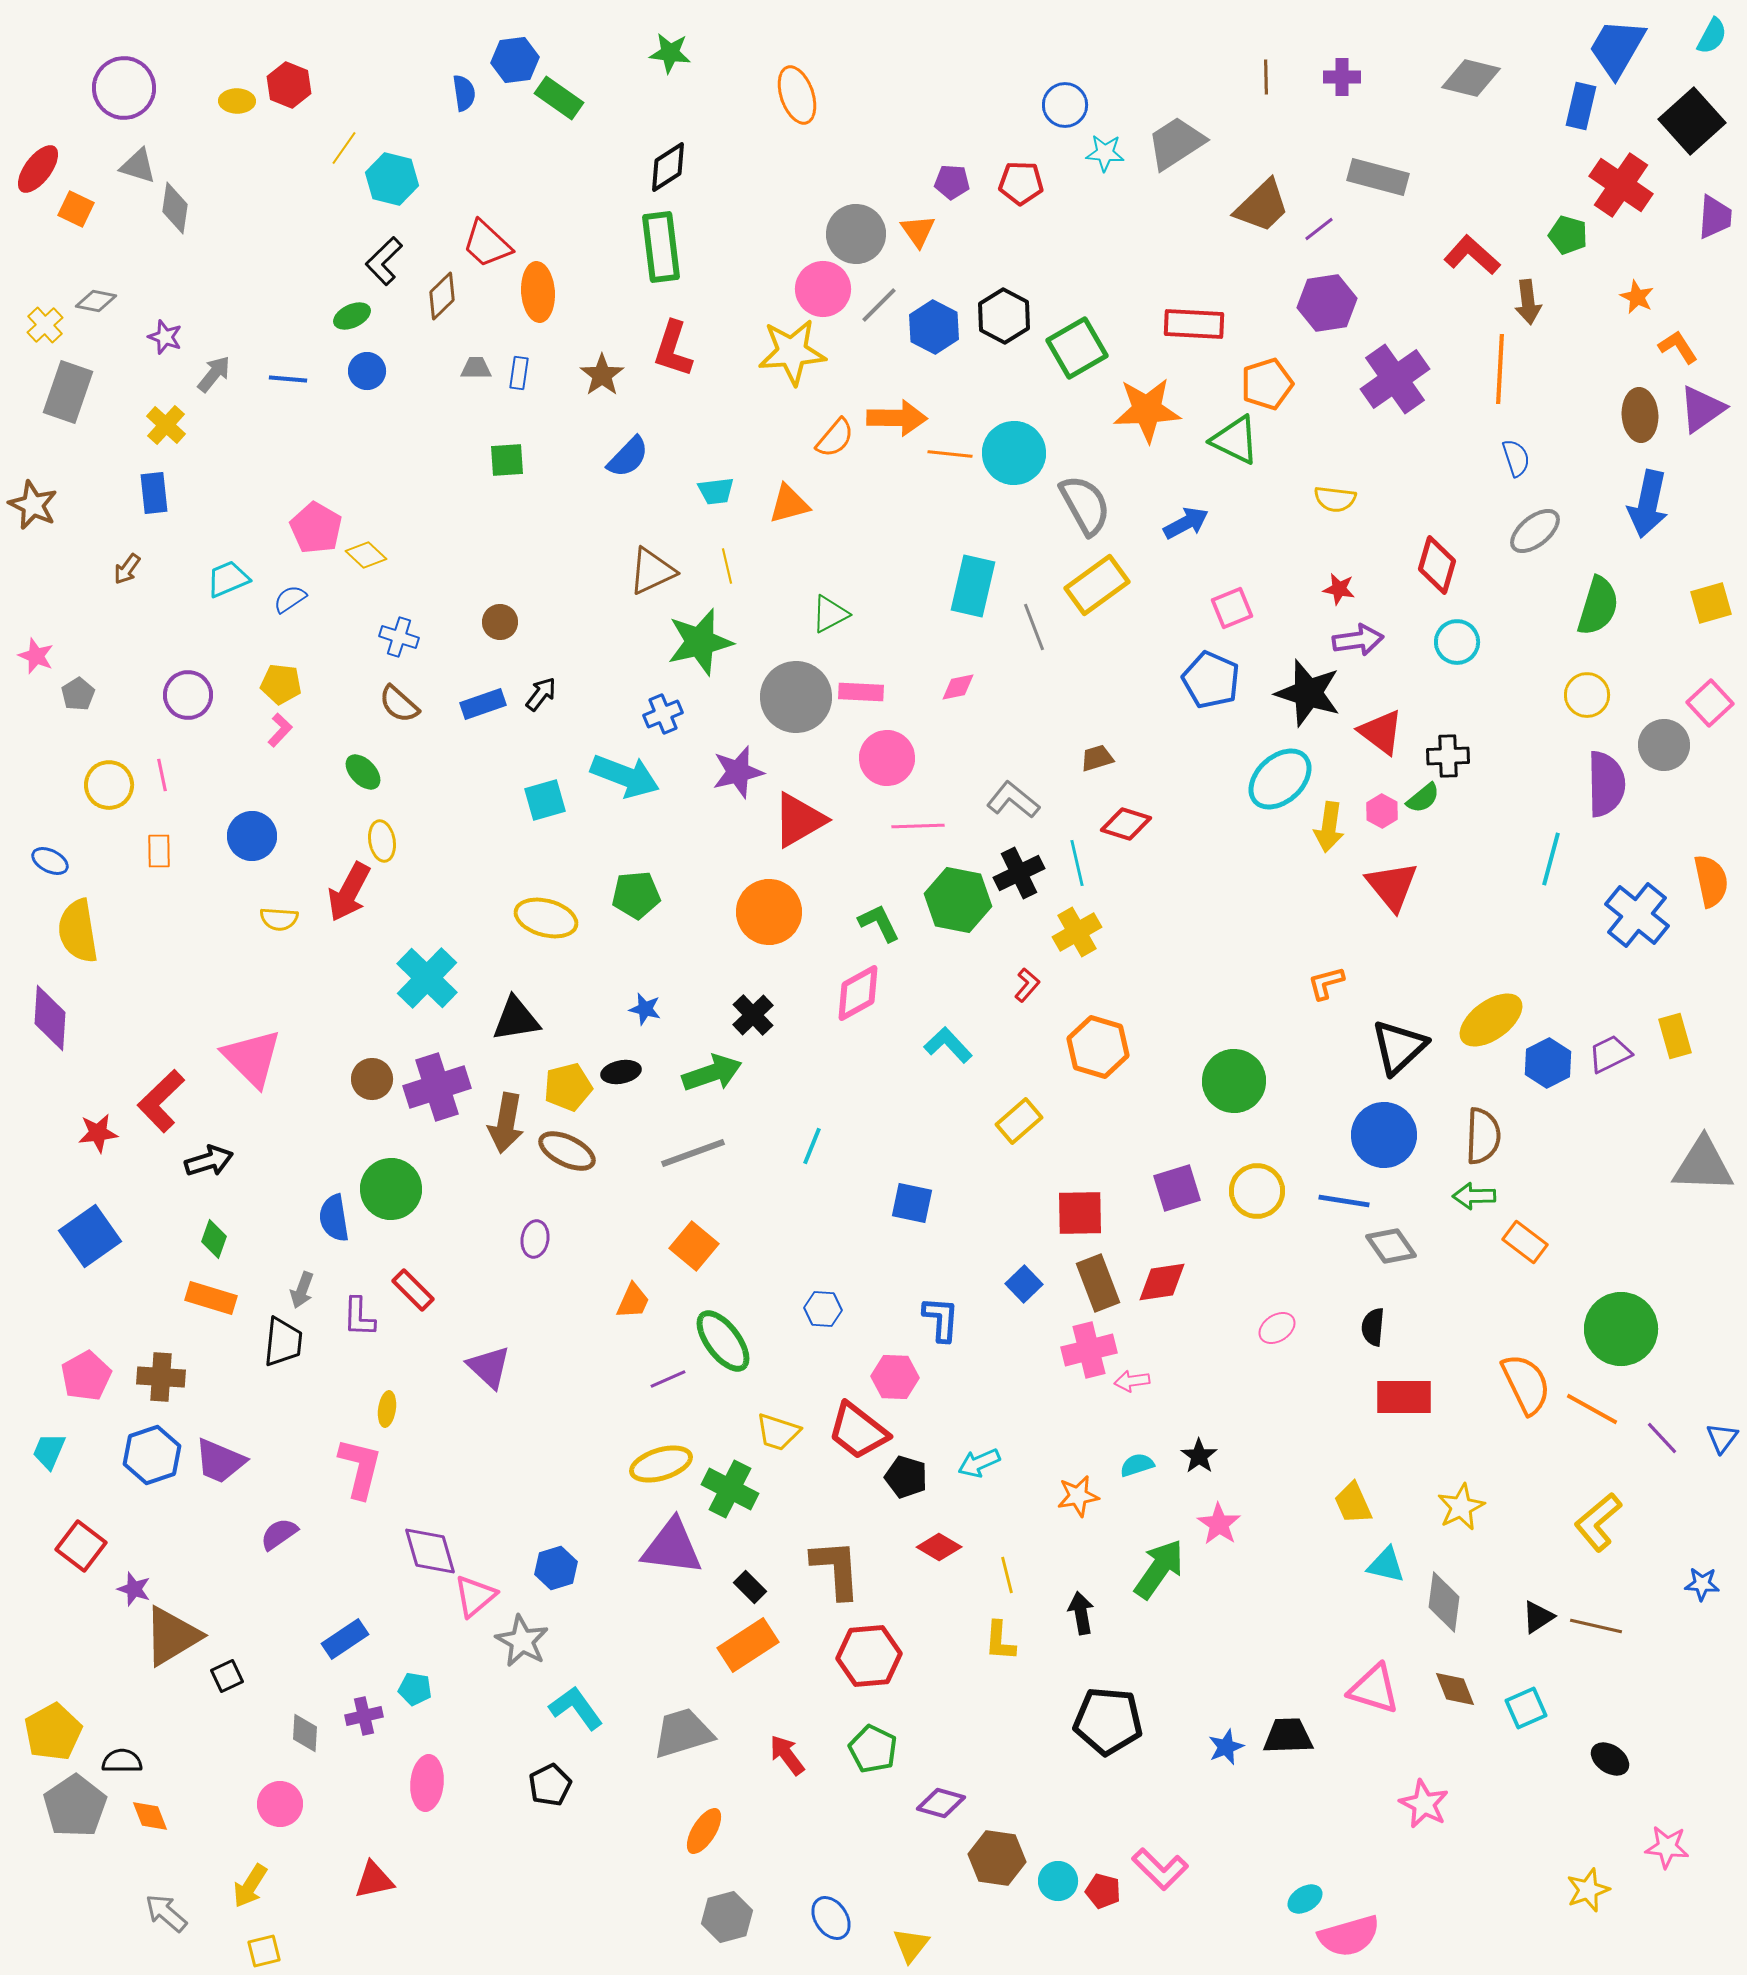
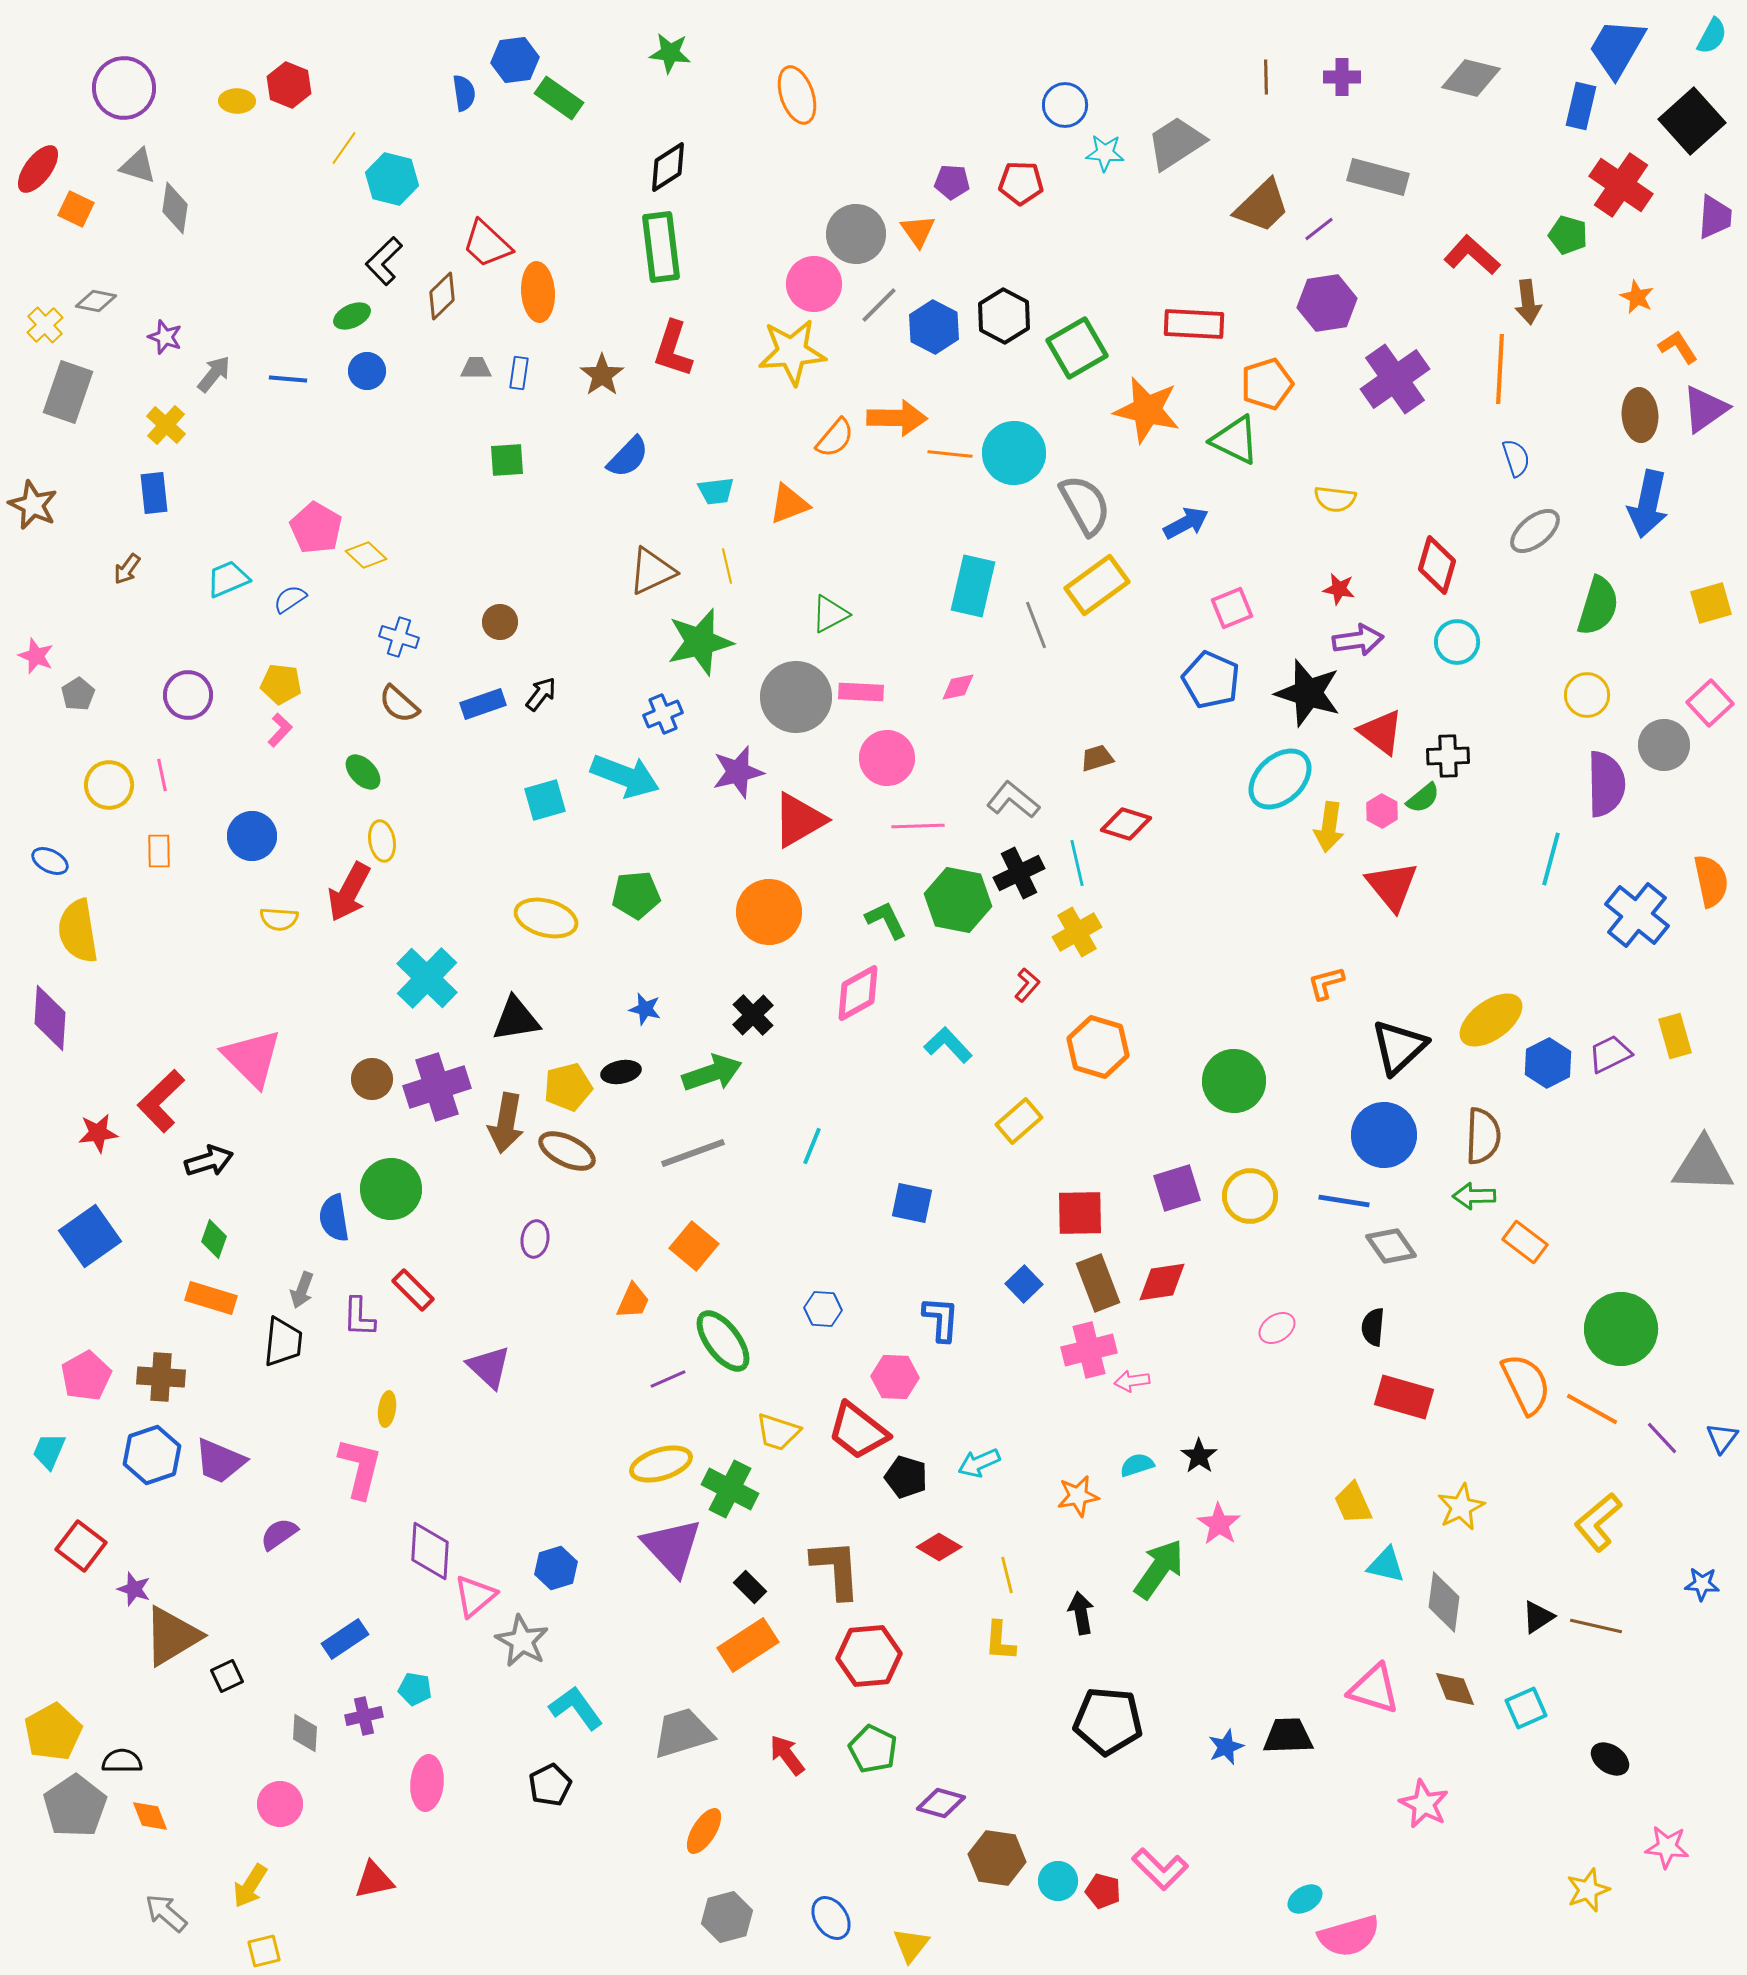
pink circle at (823, 289): moved 9 px left, 5 px up
purple triangle at (1702, 409): moved 3 px right
orange star at (1147, 410): rotated 16 degrees clockwise
orange triangle at (789, 504): rotated 6 degrees counterclockwise
gray line at (1034, 627): moved 2 px right, 2 px up
green L-shape at (879, 923): moved 7 px right, 3 px up
yellow circle at (1257, 1191): moved 7 px left, 5 px down
red rectangle at (1404, 1397): rotated 16 degrees clockwise
purple triangle at (672, 1547): rotated 40 degrees clockwise
purple diamond at (430, 1551): rotated 20 degrees clockwise
